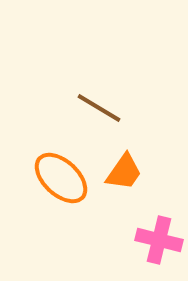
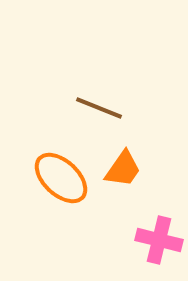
brown line: rotated 9 degrees counterclockwise
orange trapezoid: moved 1 px left, 3 px up
